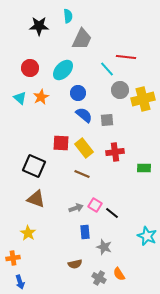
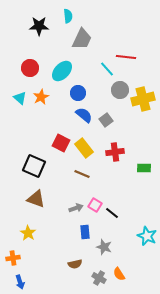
cyan ellipse: moved 1 px left, 1 px down
gray square: moved 1 px left; rotated 32 degrees counterclockwise
red square: rotated 24 degrees clockwise
